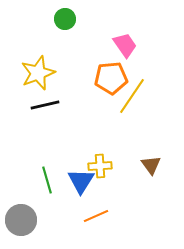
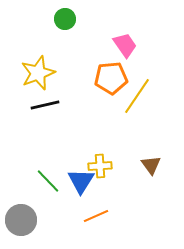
yellow line: moved 5 px right
green line: moved 1 px right, 1 px down; rotated 28 degrees counterclockwise
